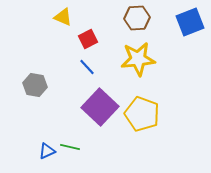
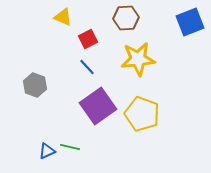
brown hexagon: moved 11 px left
gray hexagon: rotated 10 degrees clockwise
purple square: moved 2 px left, 1 px up; rotated 12 degrees clockwise
